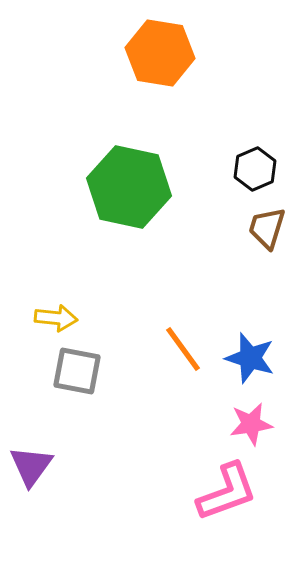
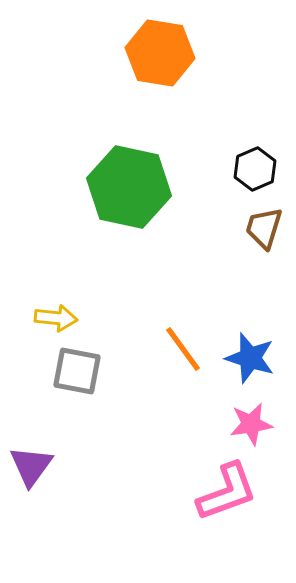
brown trapezoid: moved 3 px left
